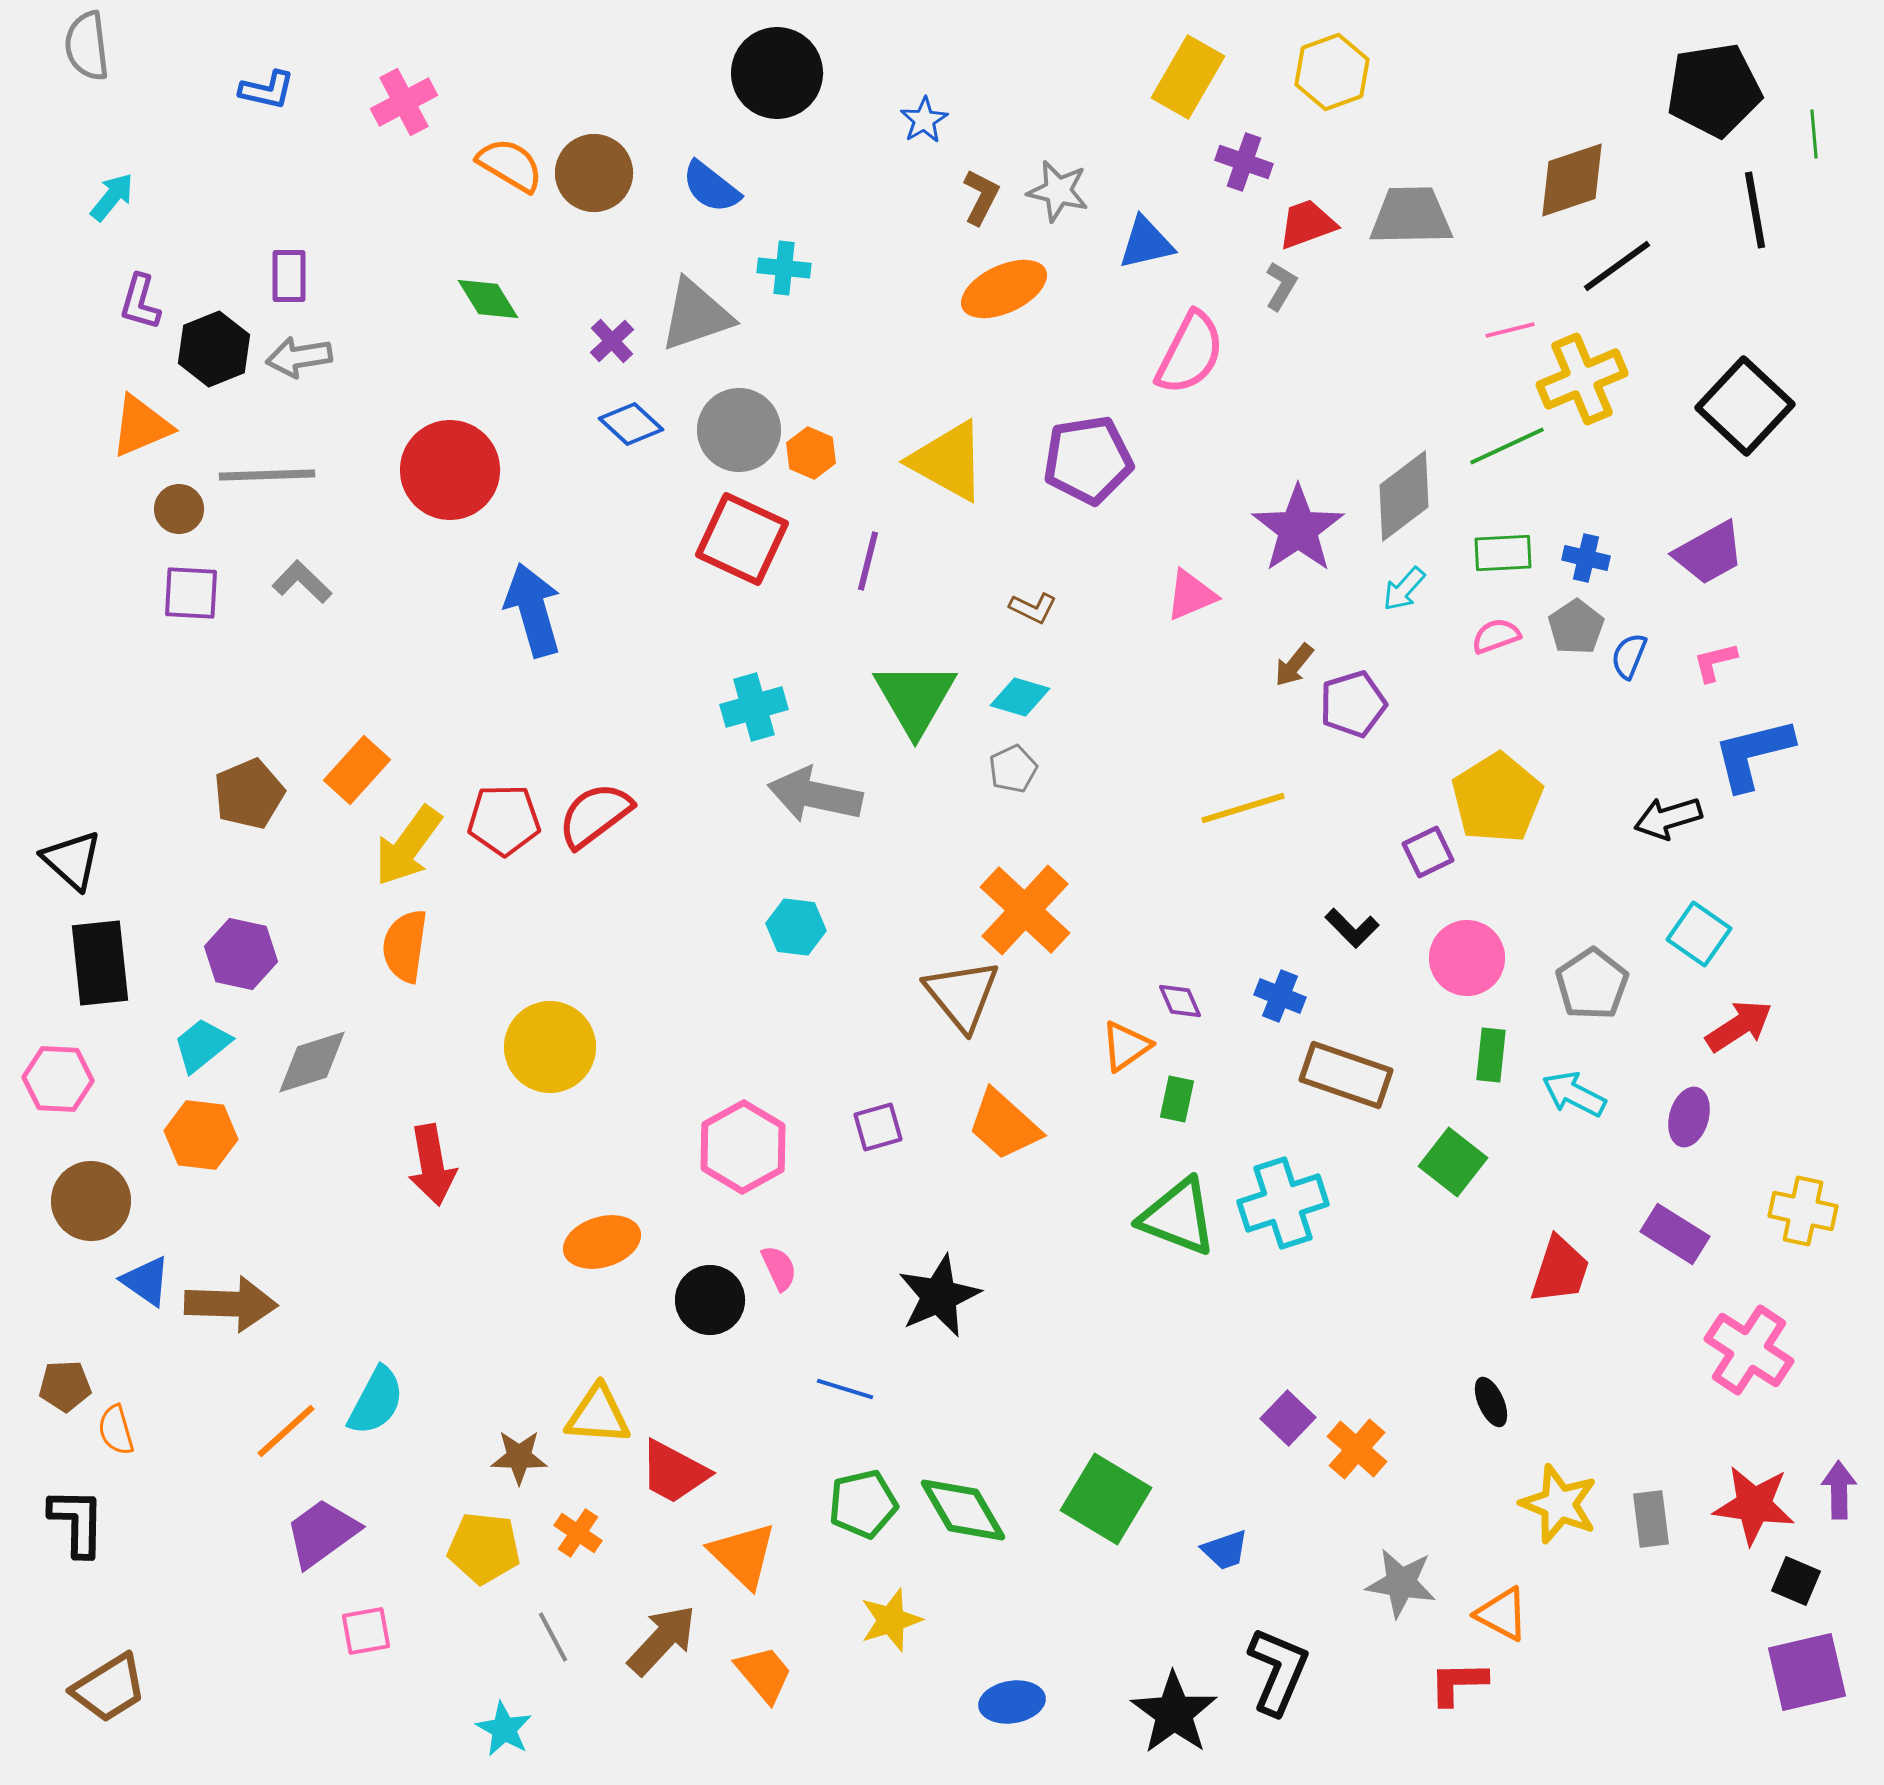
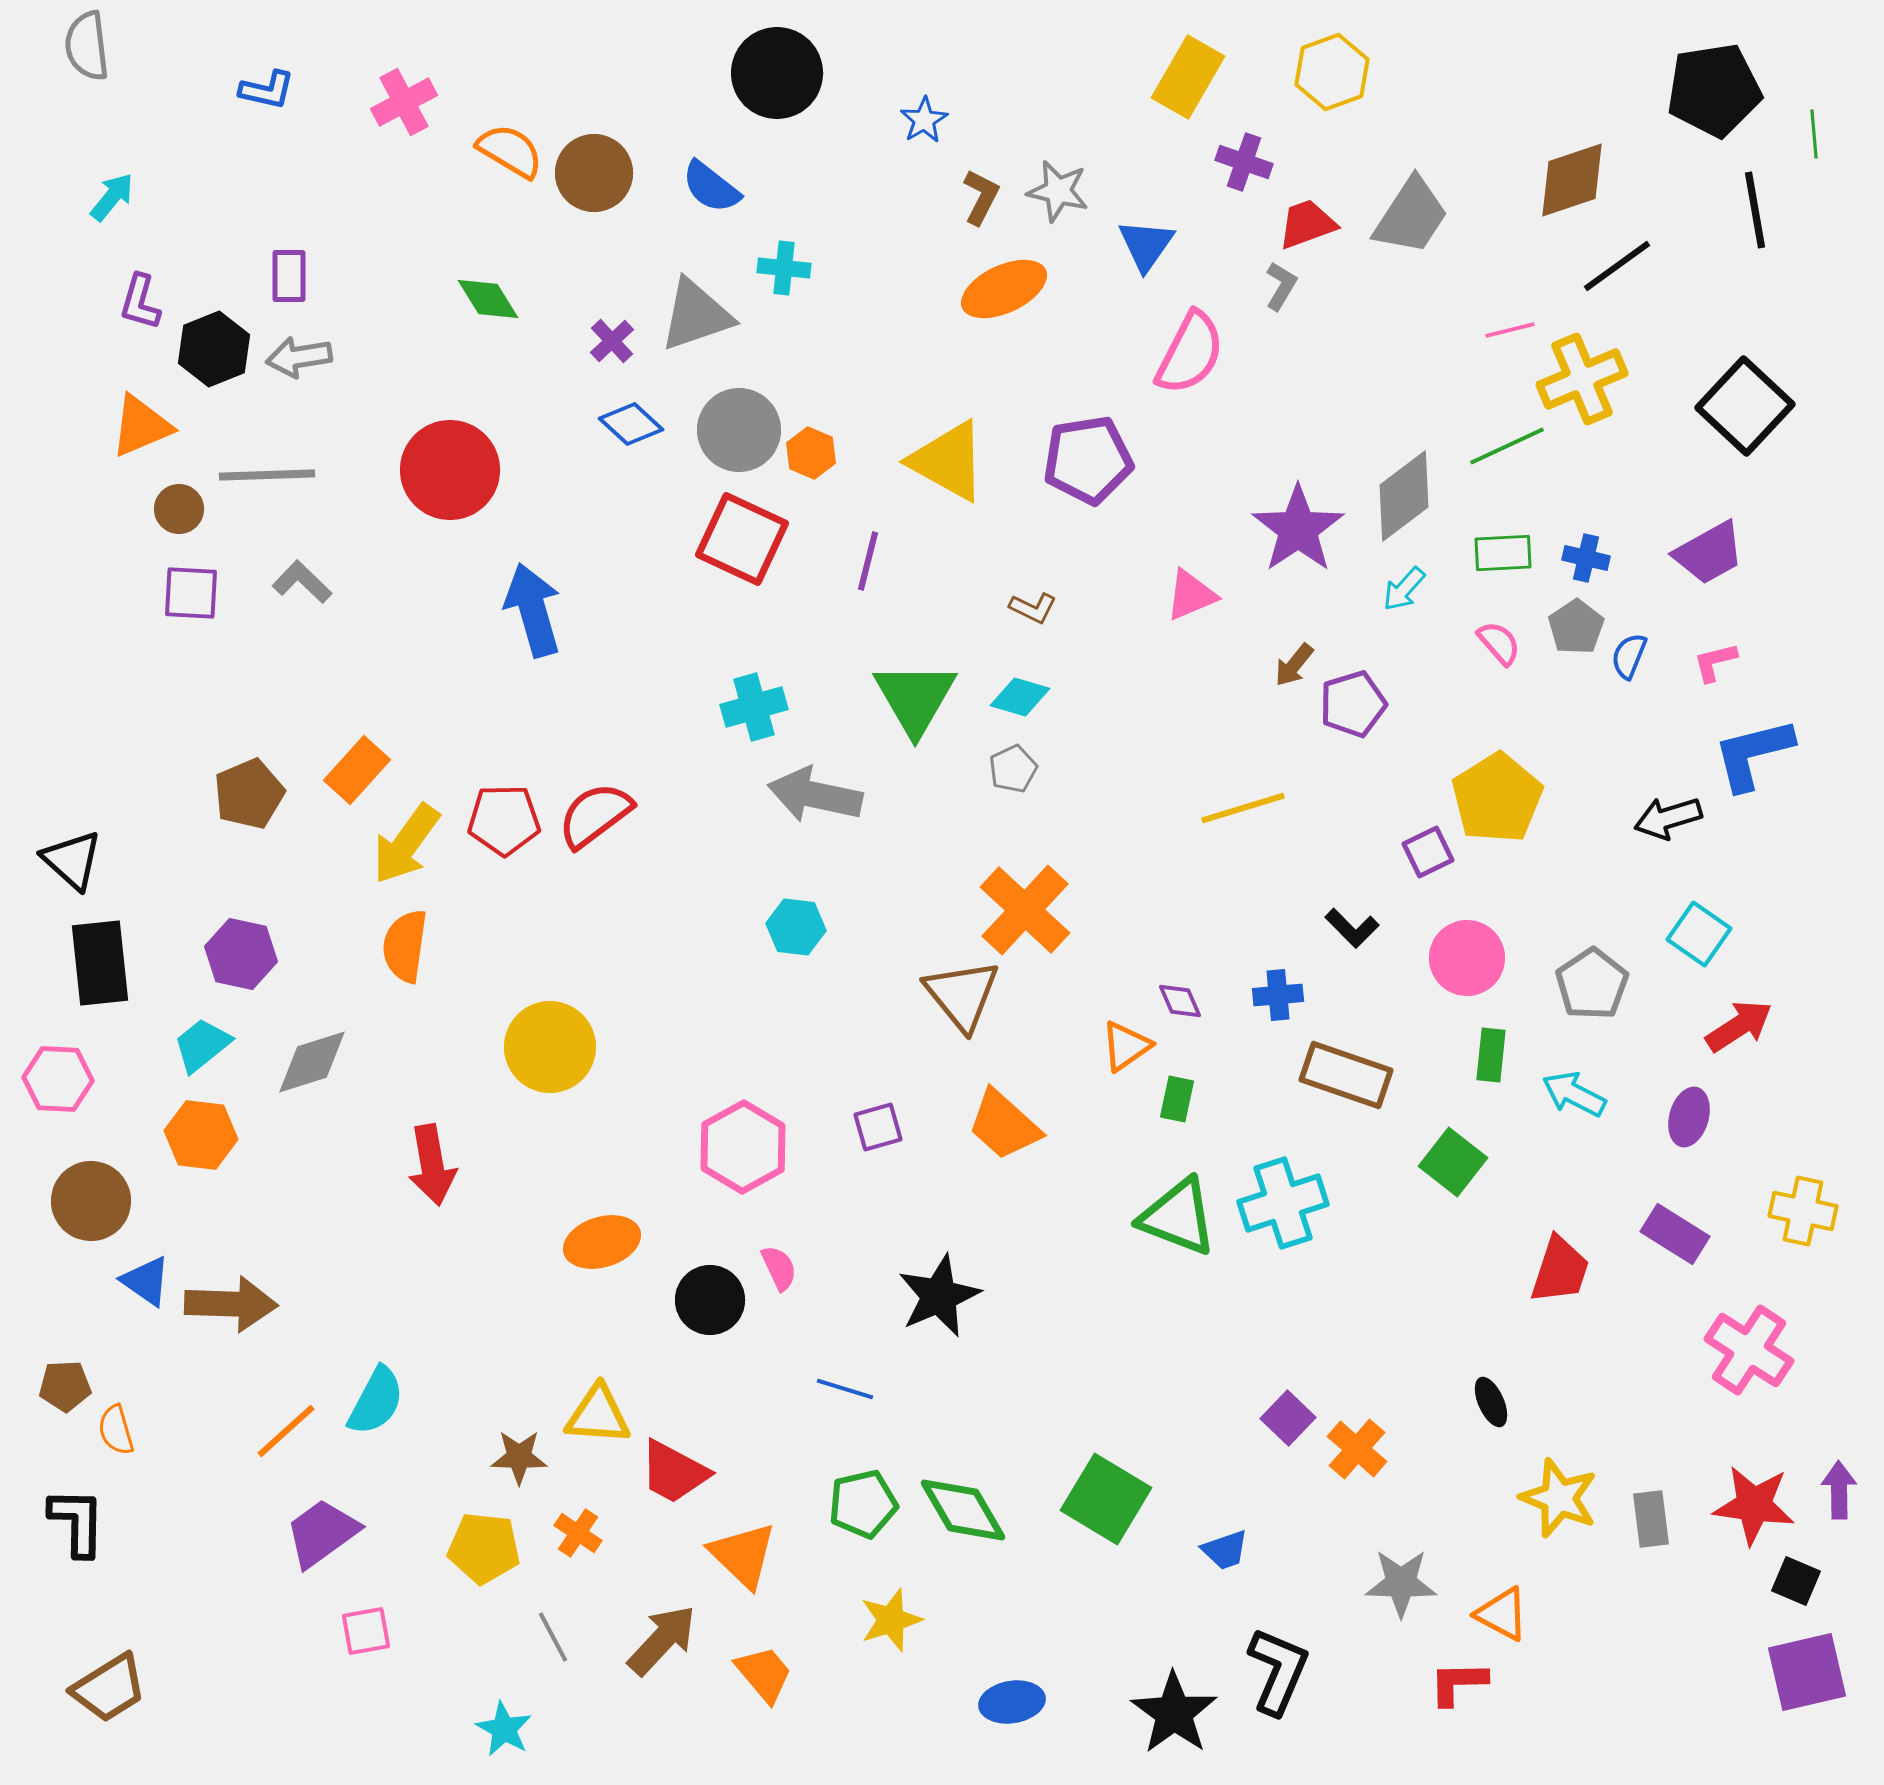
orange semicircle at (510, 165): moved 14 px up
gray trapezoid at (1411, 216): rotated 124 degrees clockwise
blue triangle at (1146, 243): moved 2 px down; rotated 42 degrees counterclockwise
pink semicircle at (1496, 636): moved 3 px right, 7 px down; rotated 69 degrees clockwise
yellow arrow at (408, 846): moved 2 px left, 2 px up
blue cross at (1280, 996): moved 2 px left, 1 px up; rotated 27 degrees counterclockwise
yellow star at (1559, 1504): moved 6 px up
gray star at (1401, 1583): rotated 8 degrees counterclockwise
